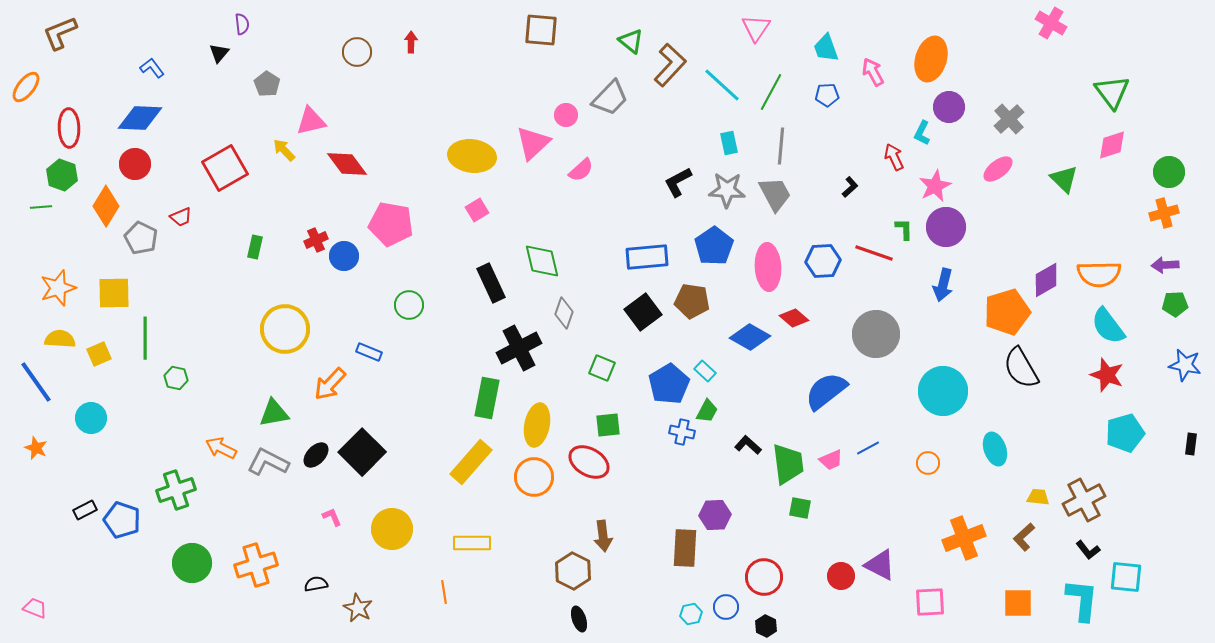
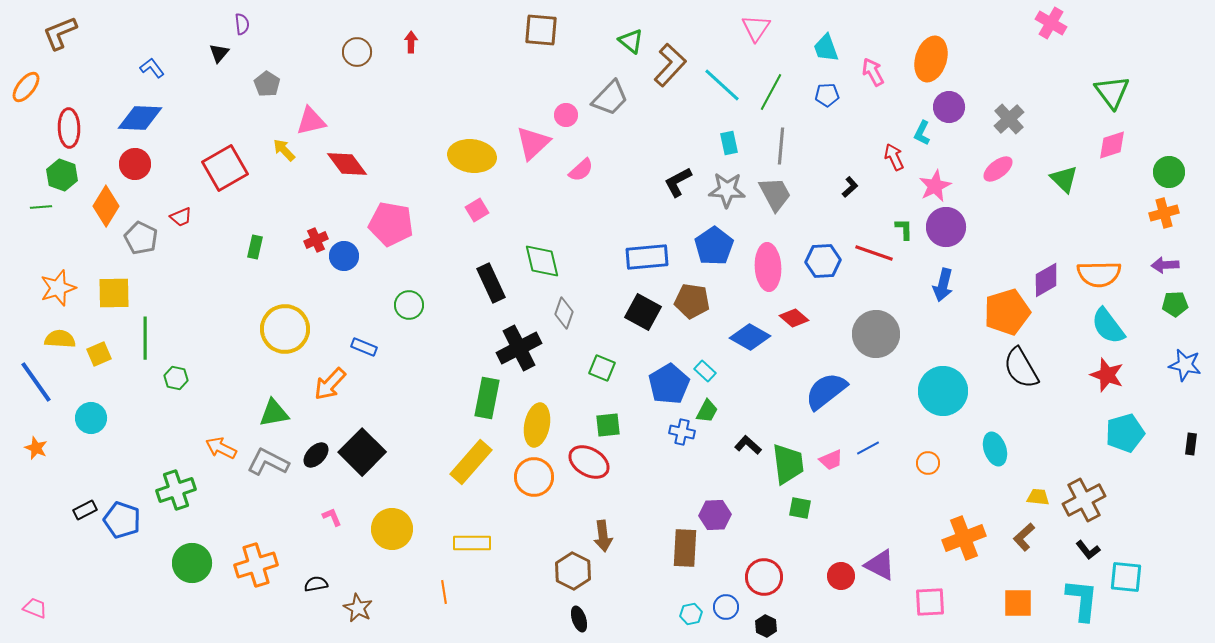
black square at (643, 312): rotated 24 degrees counterclockwise
blue rectangle at (369, 352): moved 5 px left, 5 px up
